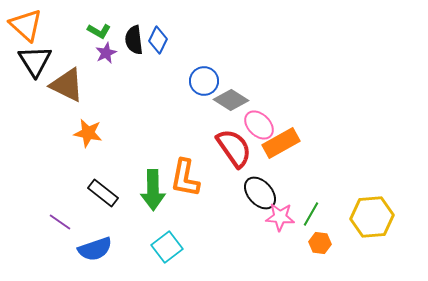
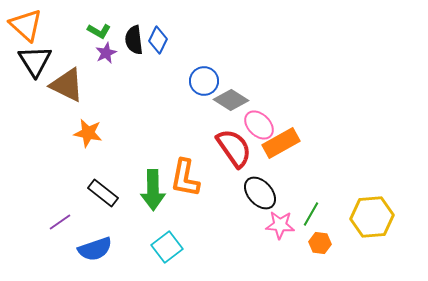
pink star: moved 8 px down
purple line: rotated 70 degrees counterclockwise
